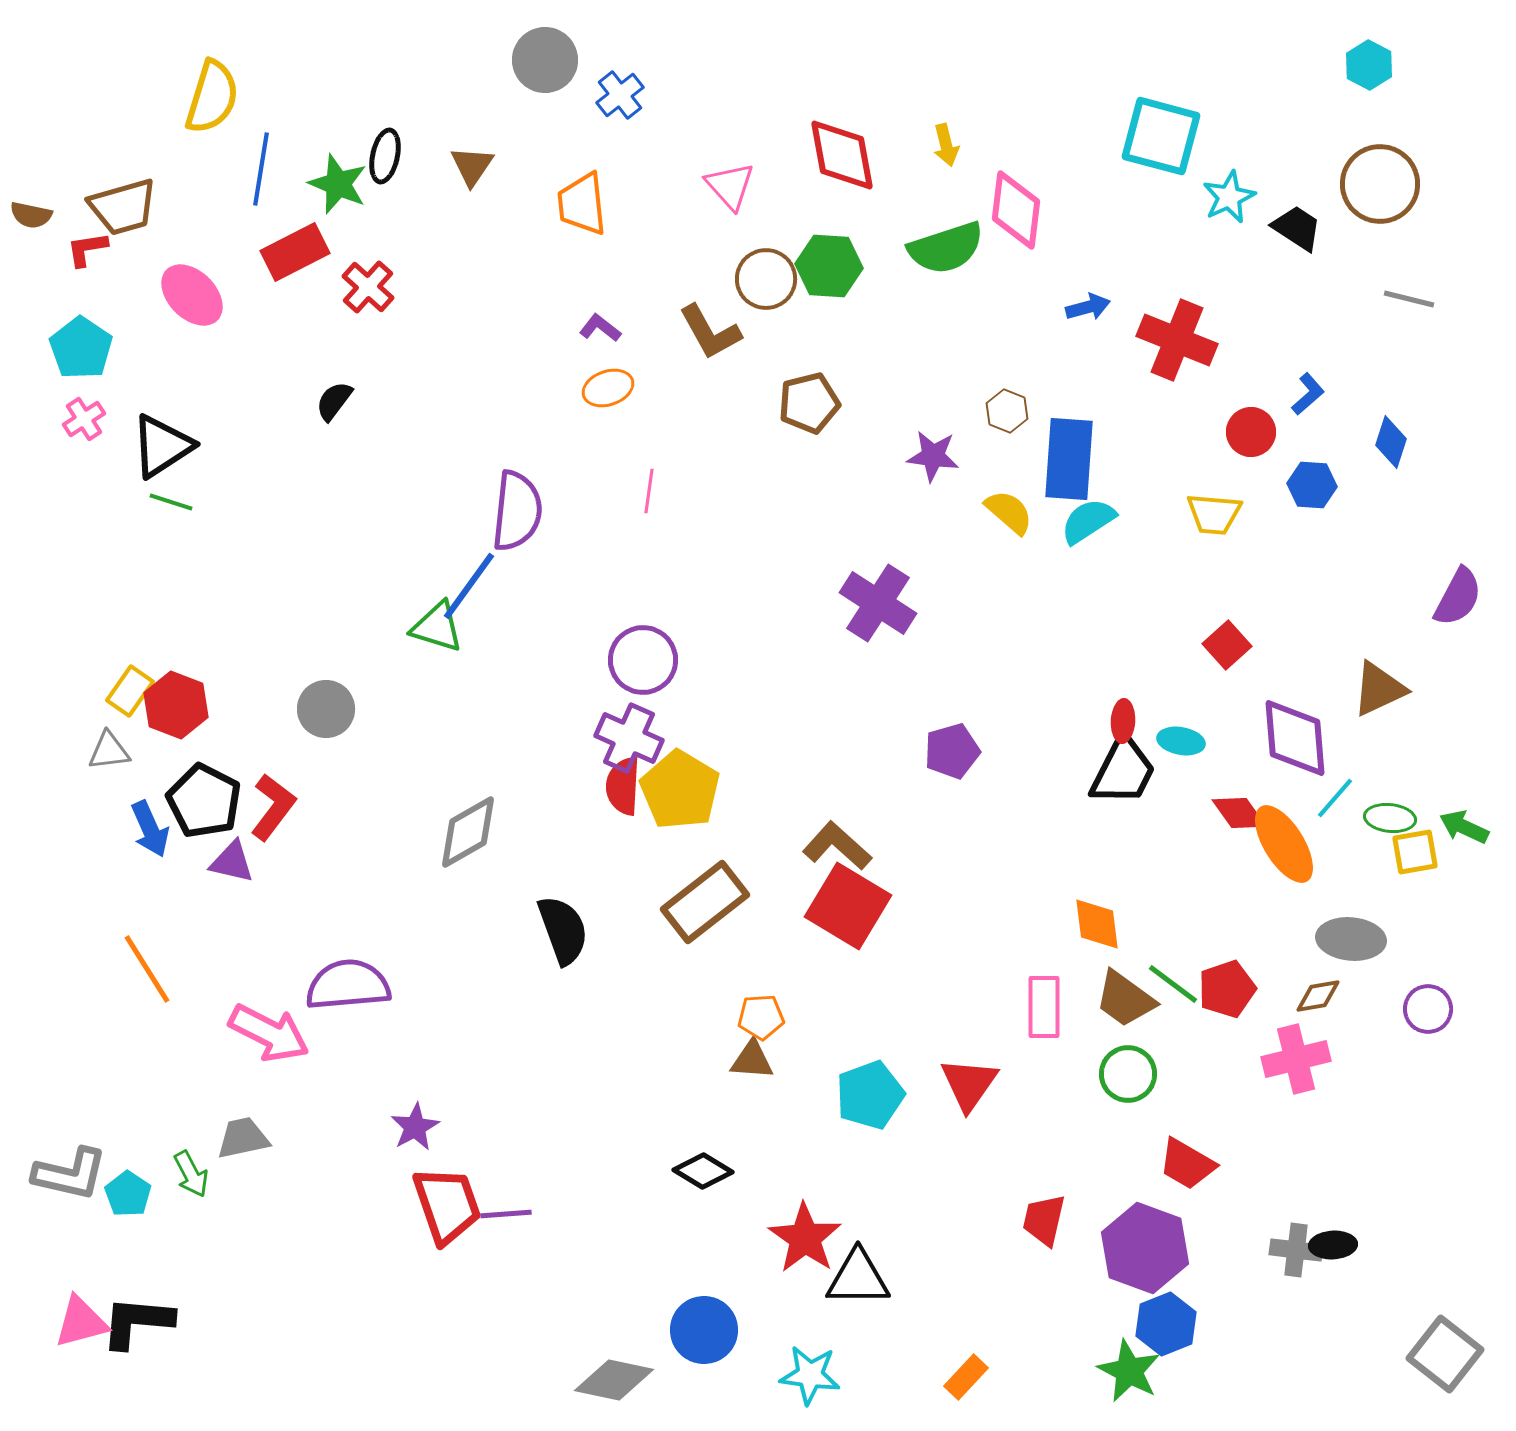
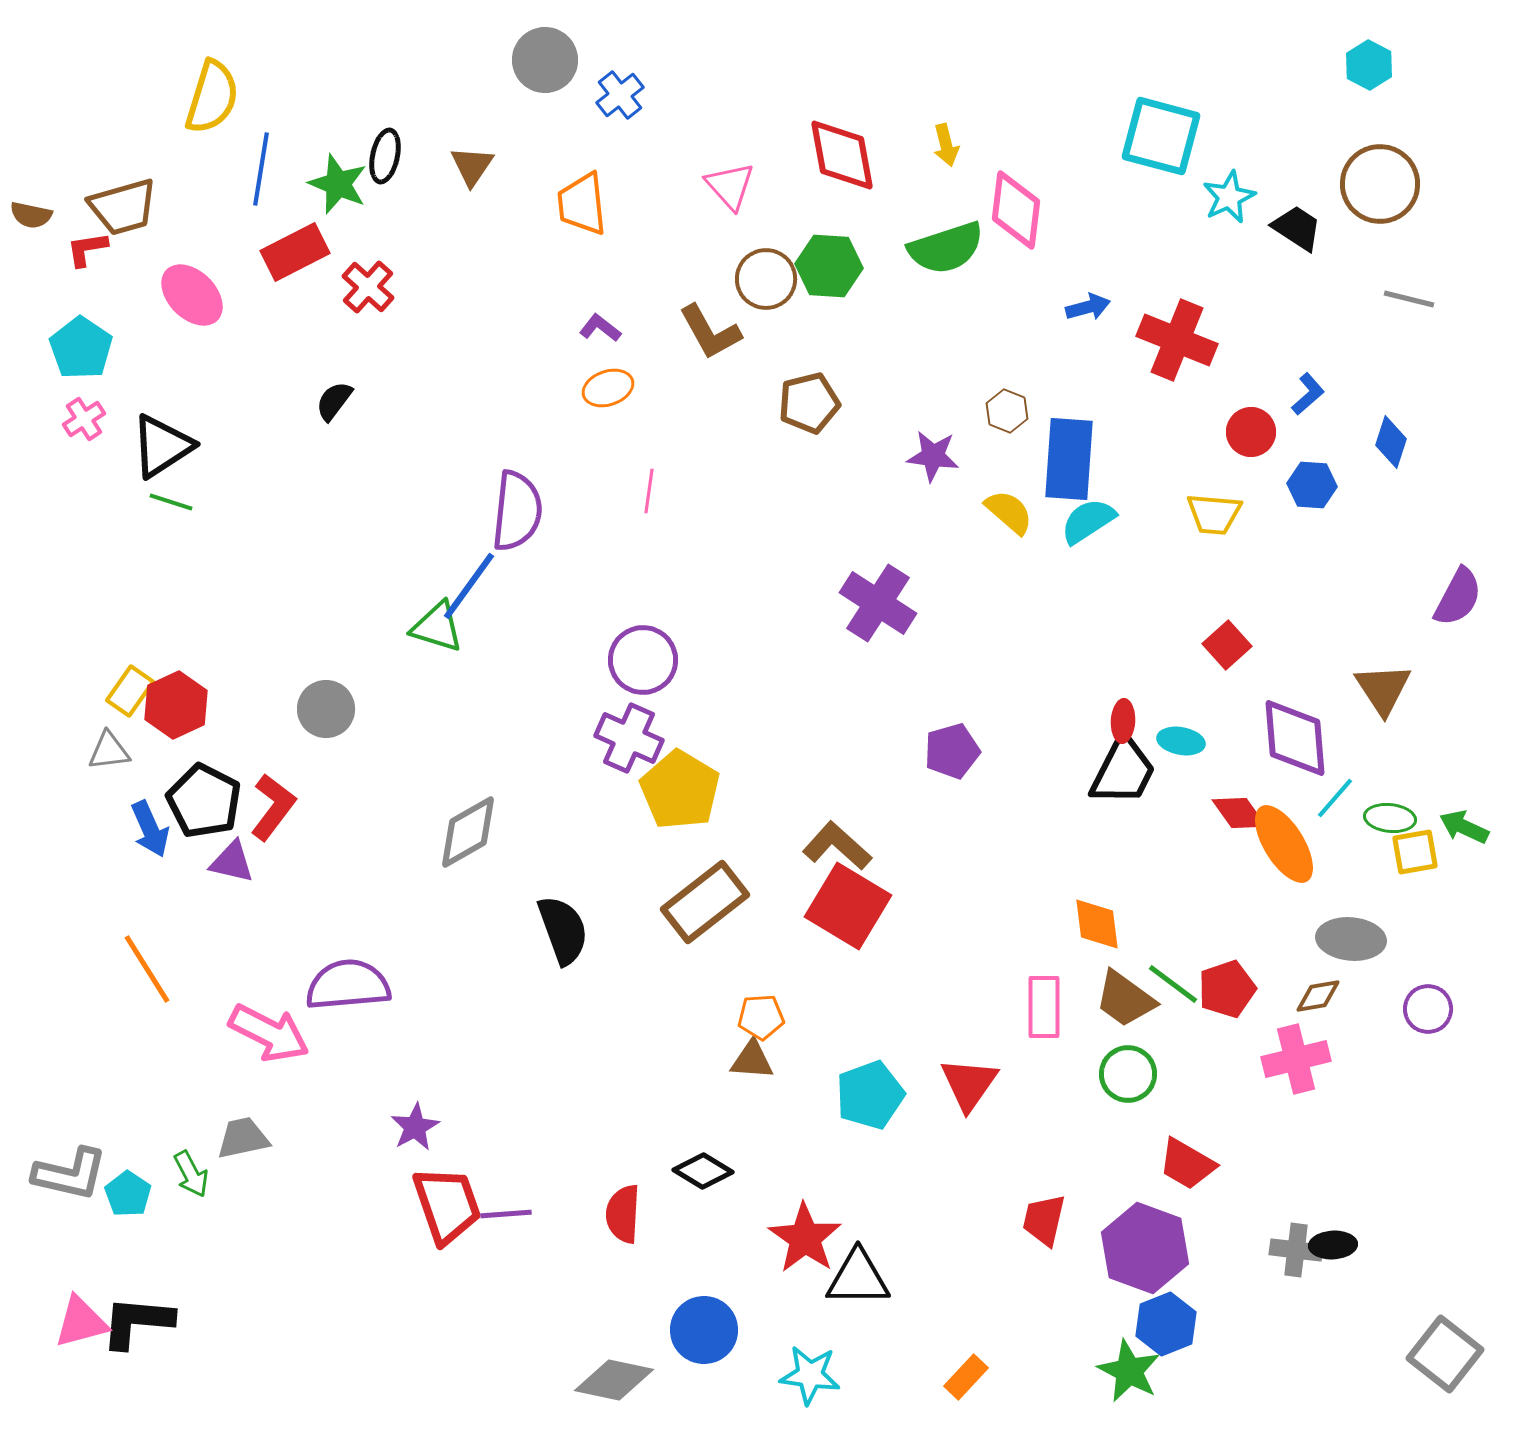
brown triangle at (1379, 689): moved 4 px right; rotated 38 degrees counterclockwise
red hexagon at (176, 705): rotated 14 degrees clockwise
red semicircle at (623, 786): moved 428 px down
